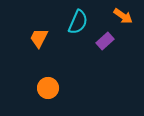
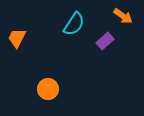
cyan semicircle: moved 4 px left, 2 px down; rotated 10 degrees clockwise
orange trapezoid: moved 22 px left
orange circle: moved 1 px down
